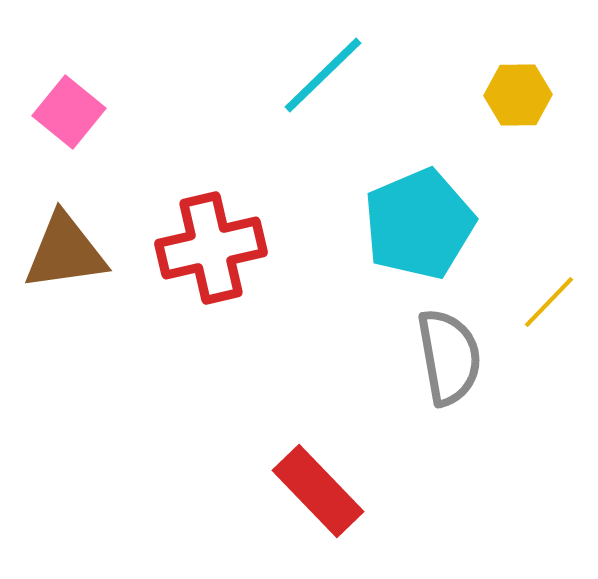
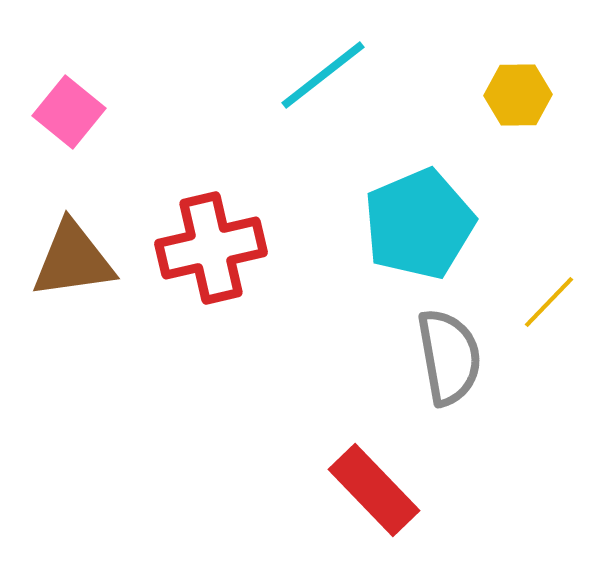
cyan line: rotated 6 degrees clockwise
brown triangle: moved 8 px right, 8 px down
red rectangle: moved 56 px right, 1 px up
